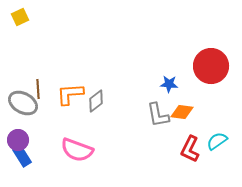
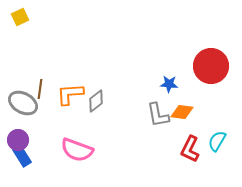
brown line: moved 2 px right; rotated 12 degrees clockwise
cyan semicircle: rotated 25 degrees counterclockwise
